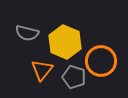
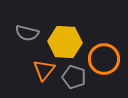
yellow hexagon: rotated 20 degrees counterclockwise
orange circle: moved 3 px right, 2 px up
orange triangle: moved 2 px right
